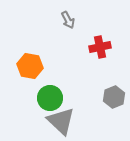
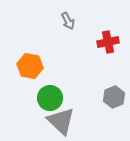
gray arrow: moved 1 px down
red cross: moved 8 px right, 5 px up
